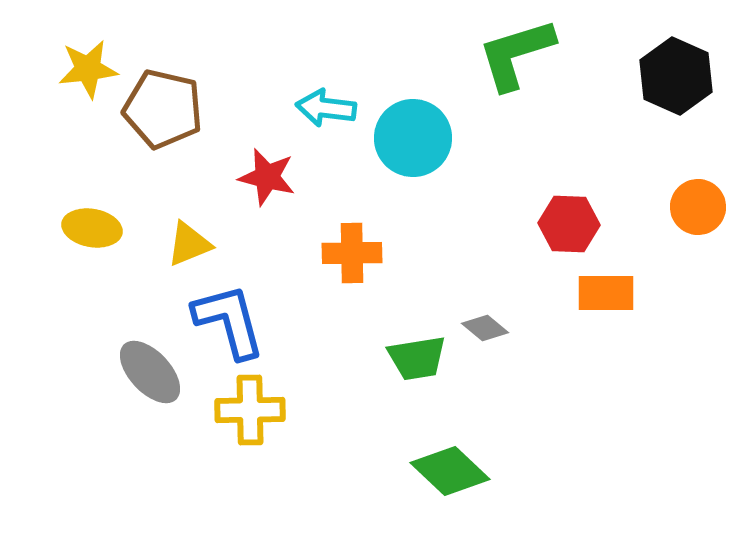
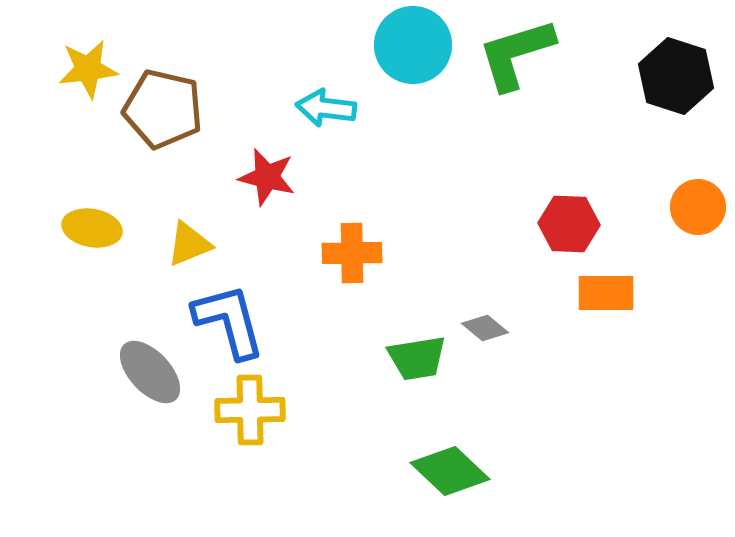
black hexagon: rotated 6 degrees counterclockwise
cyan circle: moved 93 px up
